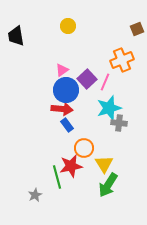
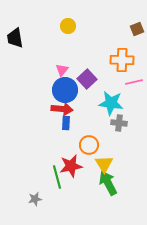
black trapezoid: moved 1 px left, 2 px down
orange cross: rotated 25 degrees clockwise
pink triangle: rotated 16 degrees counterclockwise
pink line: moved 29 px right; rotated 54 degrees clockwise
blue circle: moved 1 px left
cyan star: moved 2 px right, 5 px up; rotated 25 degrees clockwise
blue rectangle: moved 1 px left, 2 px up; rotated 40 degrees clockwise
orange circle: moved 5 px right, 3 px up
green arrow: moved 2 px up; rotated 120 degrees clockwise
gray star: moved 4 px down; rotated 16 degrees clockwise
